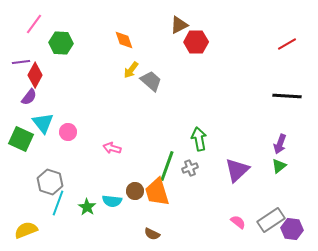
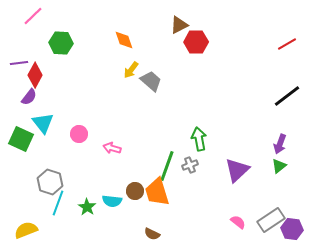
pink line: moved 1 px left, 8 px up; rotated 10 degrees clockwise
purple line: moved 2 px left, 1 px down
black line: rotated 40 degrees counterclockwise
pink circle: moved 11 px right, 2 px down
gray cross: moved 3 px up
